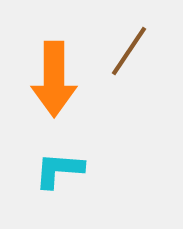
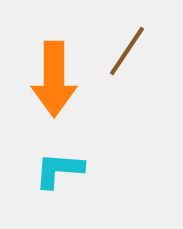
brown line: moved 2 px left
